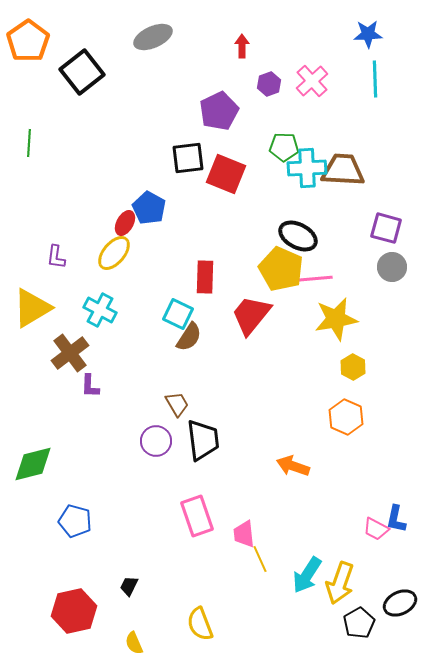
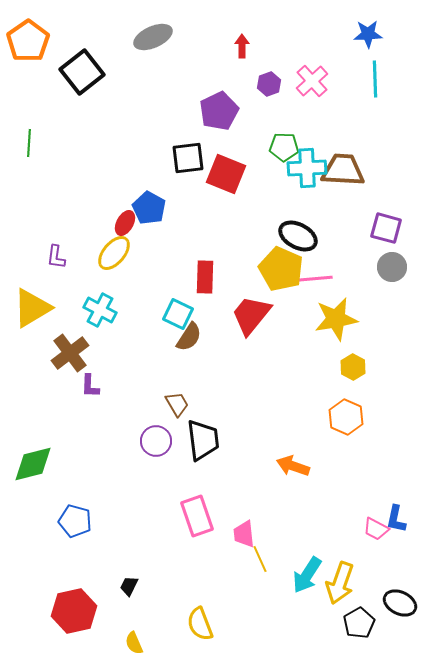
black ellipse at (400, 603): rotated 52 degrees clockwise
